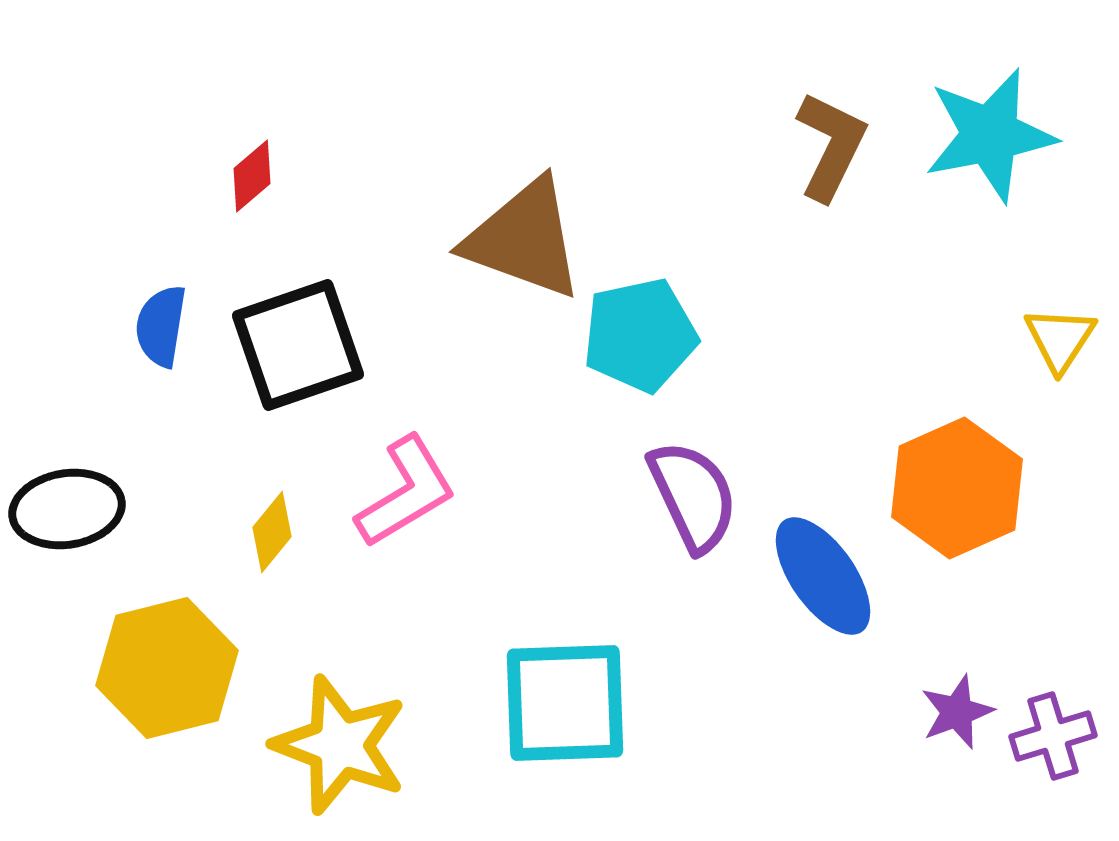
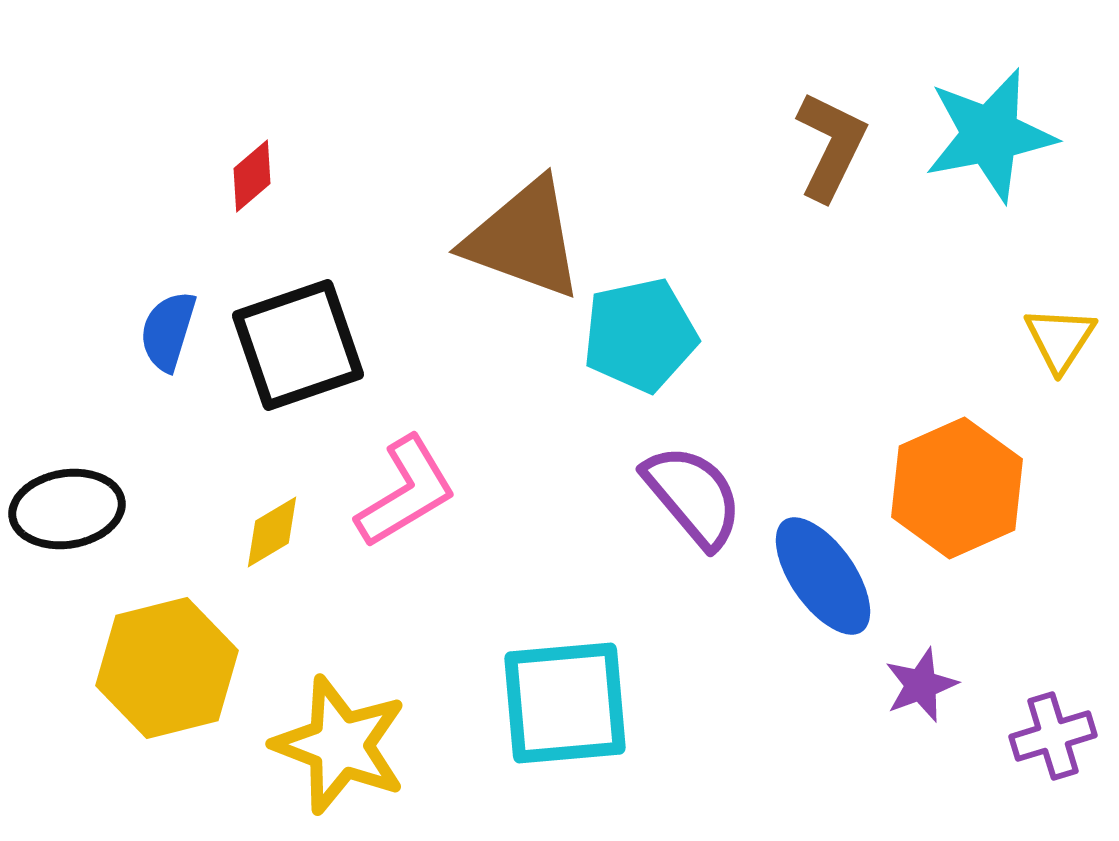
blue semicircle: moved 7 px right, 5 px down; rotated 8 degrees clockwise
purple semicircle: rotated 15 degrees counterclockwise
yellow diamond: rotated 20 degrees clockwise
cyan square: rotated 3 degrees counterclockwise
purple star: moved 36 px left, 27 px up
